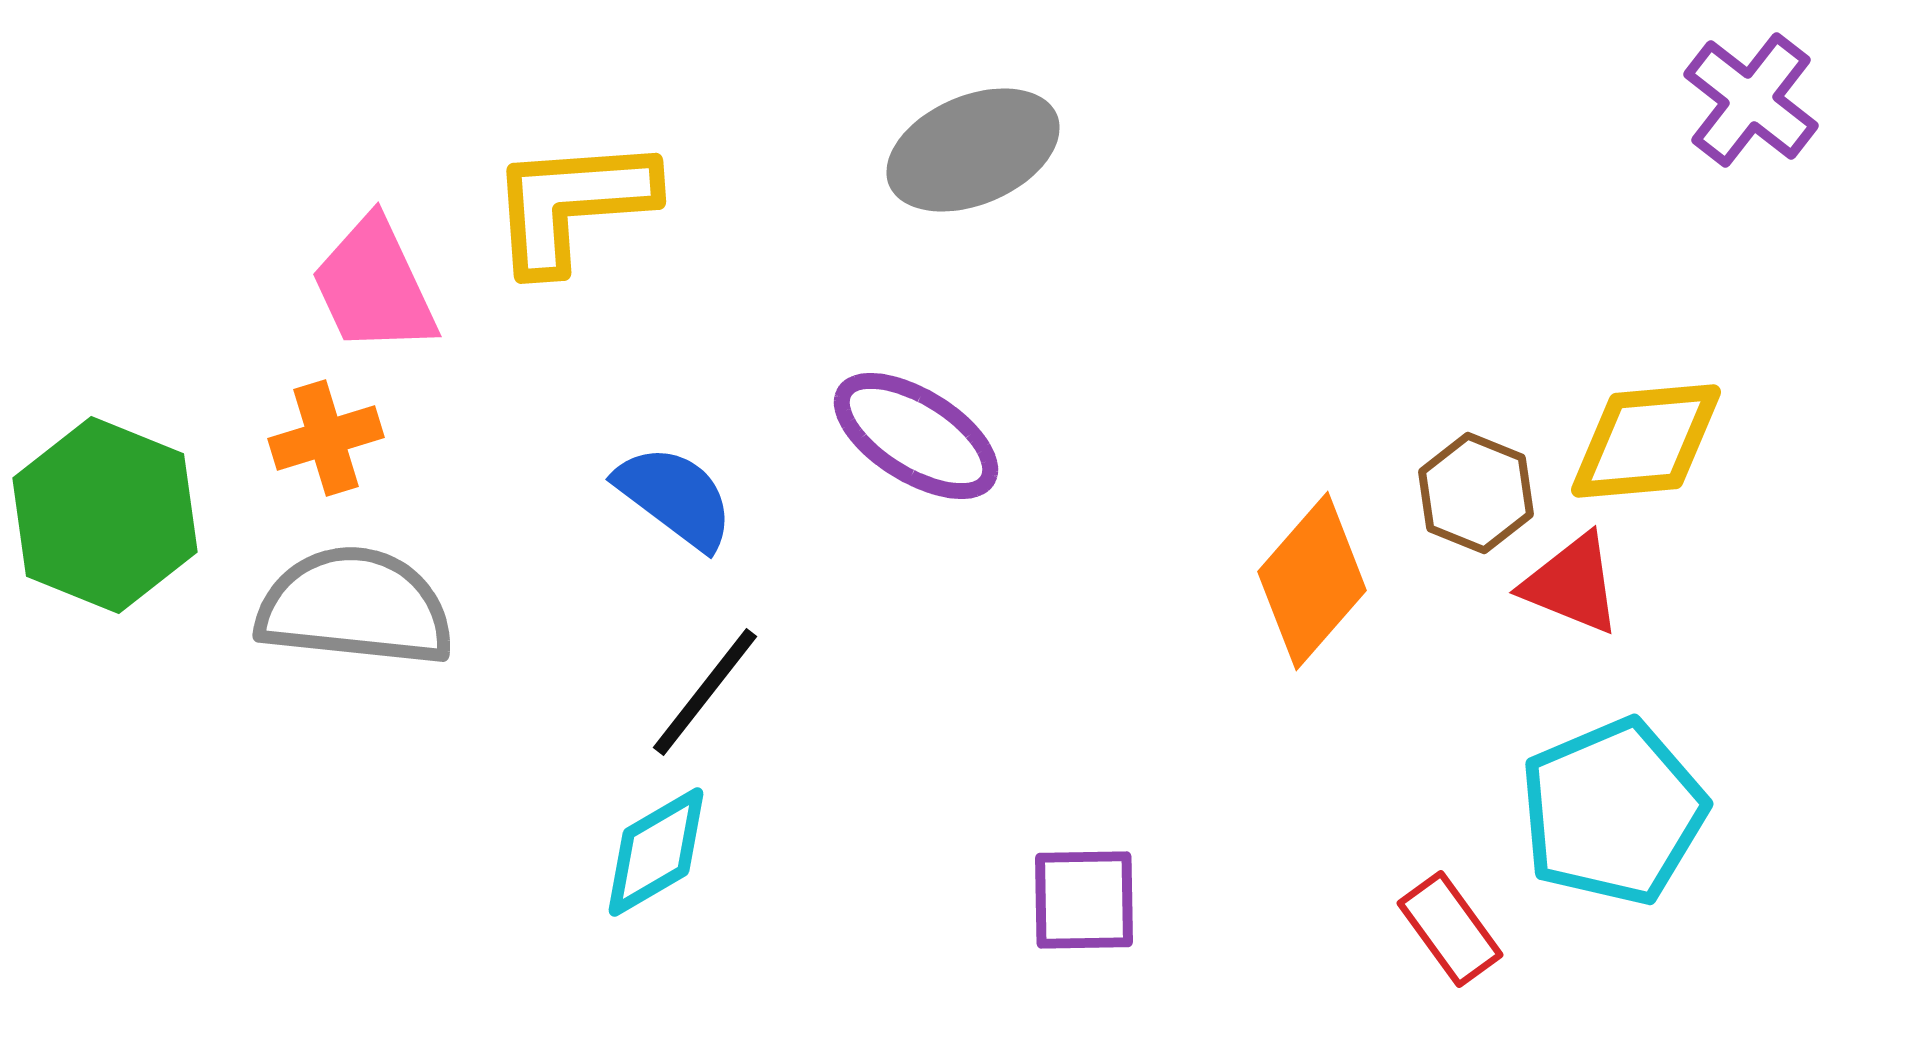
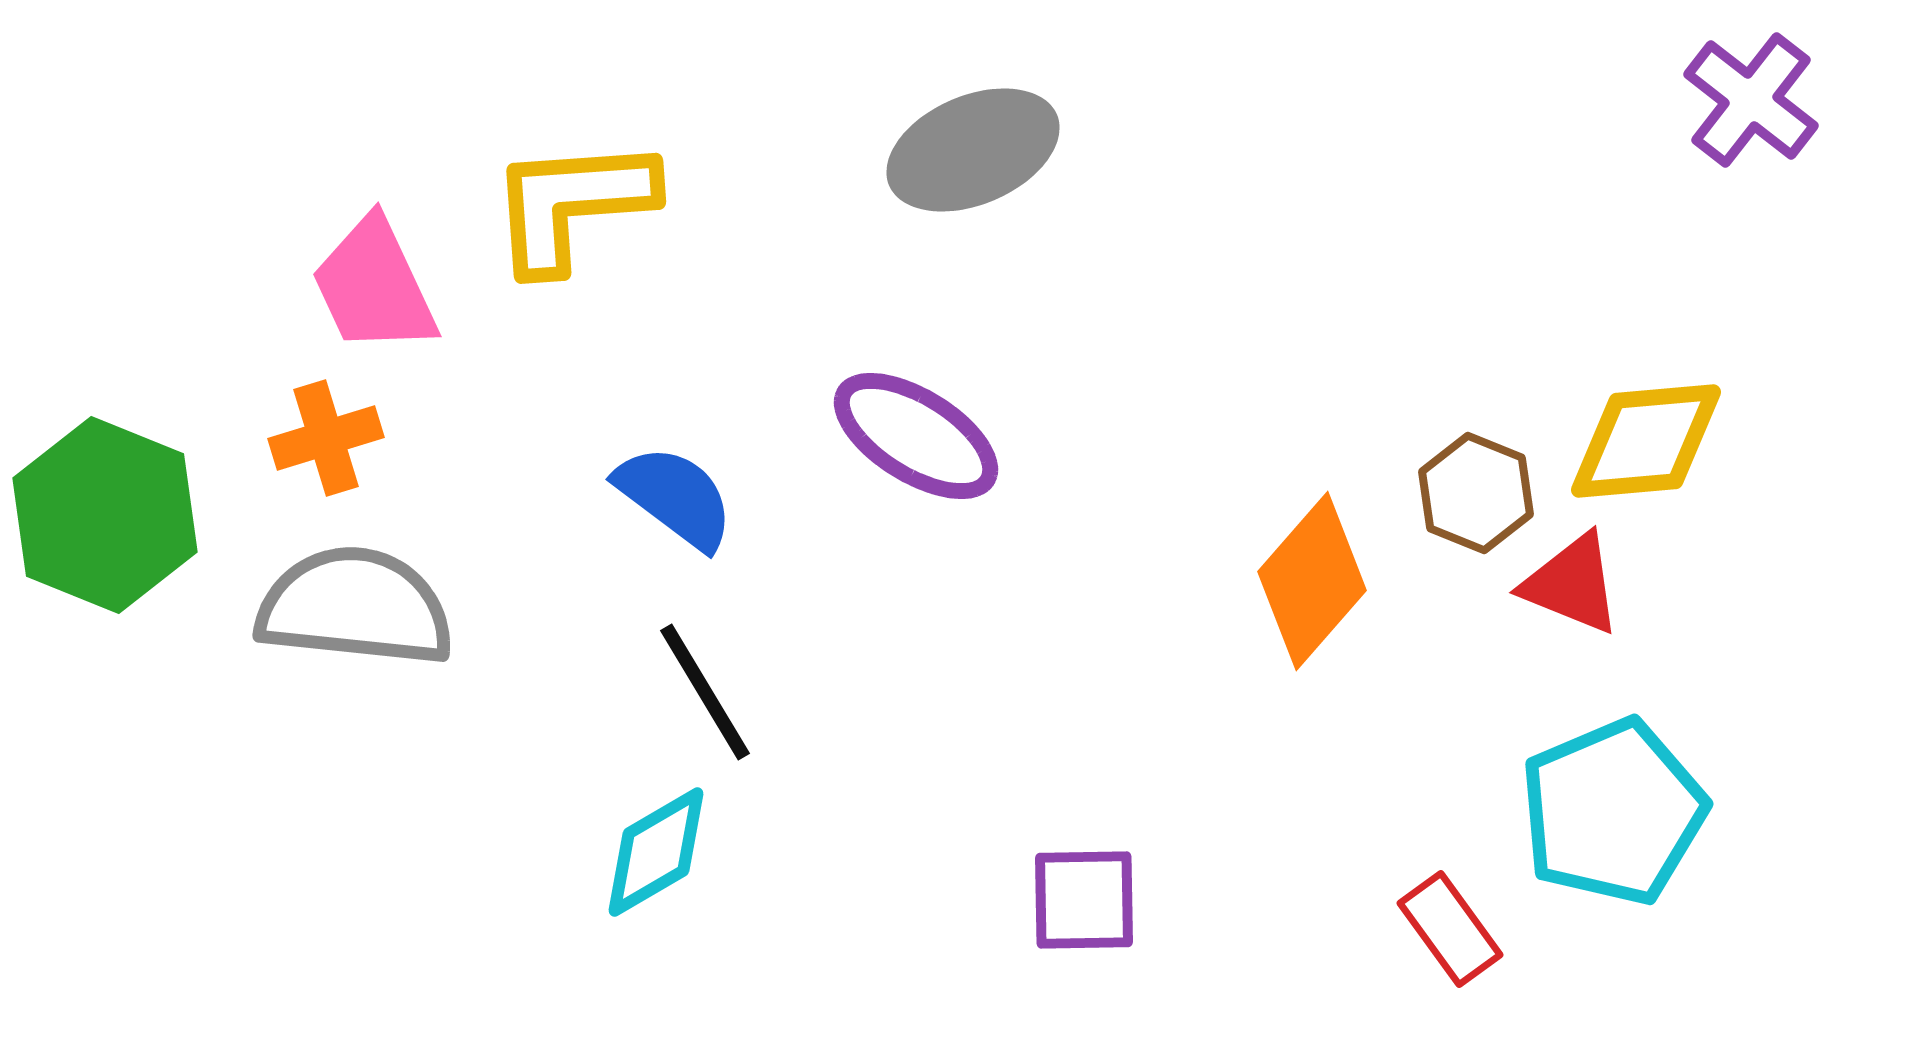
black line: rotated 69 degrees counterclockwise
